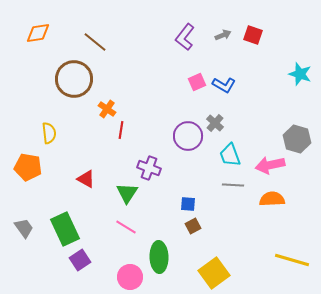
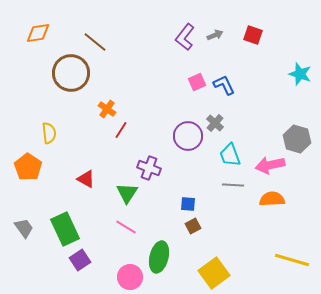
gray arrow: moved 8 px left
brown circle: moved 3 px left, 6 px up
blue L-shape: rotated 145 degrees counterclockwise
red line: rotated 24 degrees clockwise
orange pentagon: rotated 24 degrees clockwise
green ellipse: rotated 16 degrees clockwise
